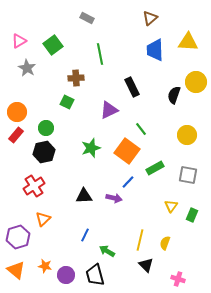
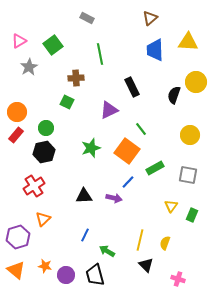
gray star at (27, 68): moved 2 px right, 1 px up; rotated 12 degrees clockwise
yellow circle at (187, 135): moved 3 px right
